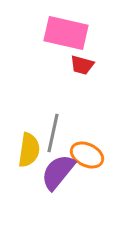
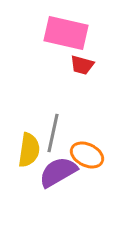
purple semicircle: rotated 21 degrees clockwise
